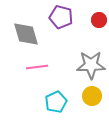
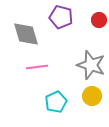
gray star: rotated 20 degrees clockwise
